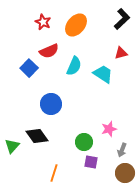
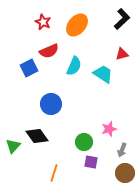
orange ellipse: moved 1 px right
red triangle: moved 1 px right, 1 px down
blue square: rotated 18 degrees clockwise
green triangle: moved 1 px right
